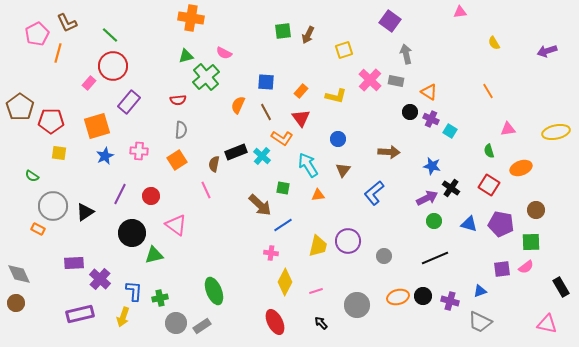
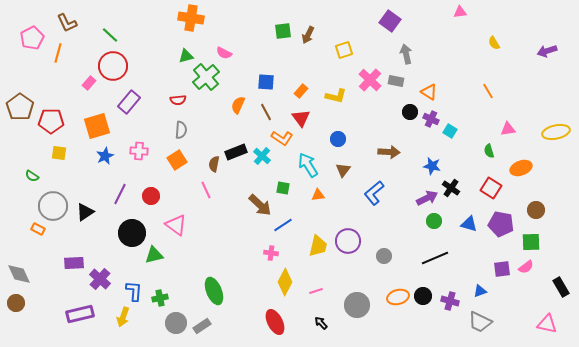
pink pentagon at (37, 34): moved 5 px left, 4 px down
red square at (489, 185): moved 2 px right, 3 px down
